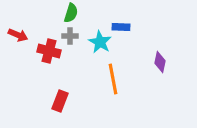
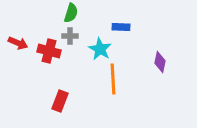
red arrow: moved 8 px down
cyan star: moved 7 px down
orange line: rotated 8 degrees clockwise
